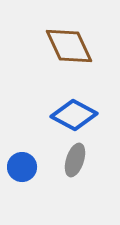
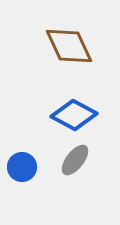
gray ellipse: rotated 20 degrees clockwise
